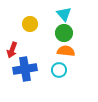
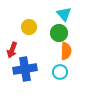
yellow circle: moved 1 px left, 3 px down
green circle: moved 5 px left
orange semicircle: rotated 84 degrees clockwise
cyan circle: moved 1 px right, 2 px down
